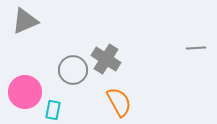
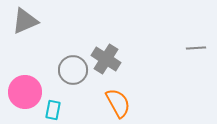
orange semicircle: moved 1 px left, 1 px down
